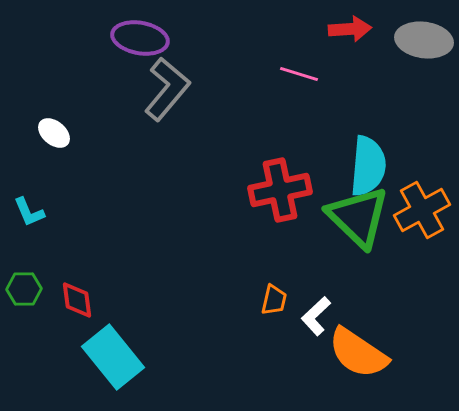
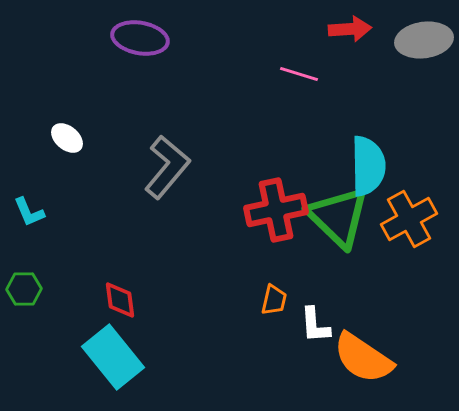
gray ellipse: rotated 16 degrees counterclockwise
gray L-shape: moved 78 px down
white ellipse: moved 13 px right, 5 px down
cyan semicircle: rotated 6 degrees counterclockwise
red cross: moved 4 px left, 20 px down
orange cross: moved 13 px left, 9 px down
green triangle: moved 20 px left
red diamond: moved 43 px right
white L-shape: moved 1 px left, 9 px down; rotated 51 degrees counterclockwise
orange semicircle: moved 5 px right, 5 px down
